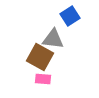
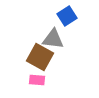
blue square: moved 3 px left
pink rectangle: moved 6 px left, 1 px down
